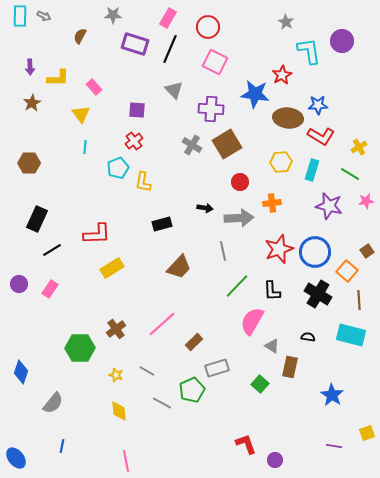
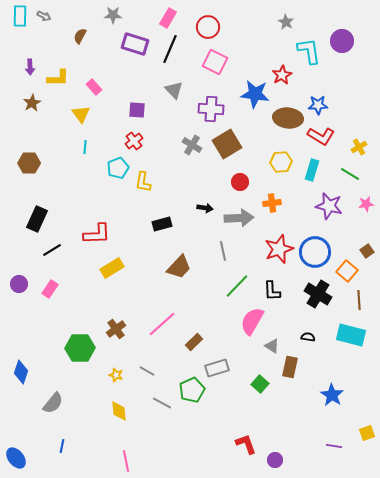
pink star at (366, 201): moved 3 px down
